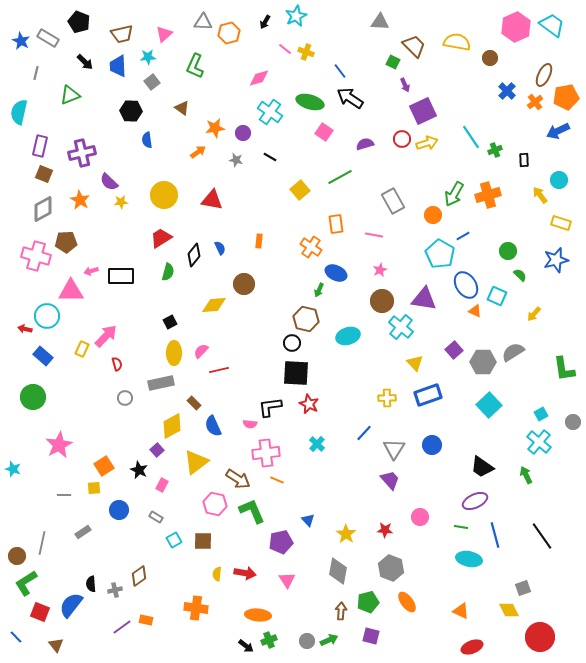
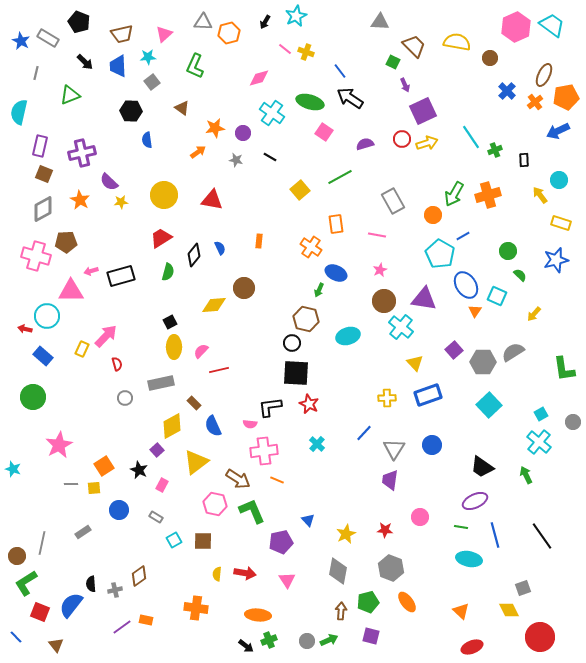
cyan cross at (270, 112): moved 2 px right, 1 px down
pink line at (374, 235): moved 3 px right
black rectangle at (121, 276): rotated 16 degrees counterclockwise
brown circle at (244, 284): moved 4 px down
brown circle at (382, 301): moved 2 px right
orange triangle at (475, 311): rotated 40 degrees clockwise
yellow ellipse at (174, 353): moved 6 px up
pink cross at (266, 453): moved 2 px left, 2 px up
purple trapezoid at (390, 480): rotated 130 degrees counterclockwise
gray line at (64, 495): moved 7 px right, 11 px up
yellow star at (346, 534): rotated 12 degrees clockwise
orange triangle at (461, 611): rotated 18 degrees clockwise
